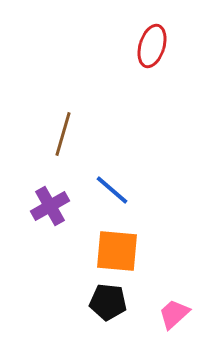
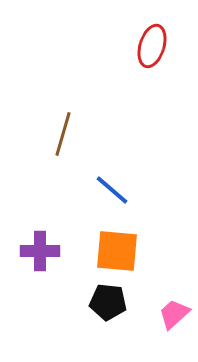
purple cross: moved 10 px left, 45 px down; rotated 30 degrees clockwise
